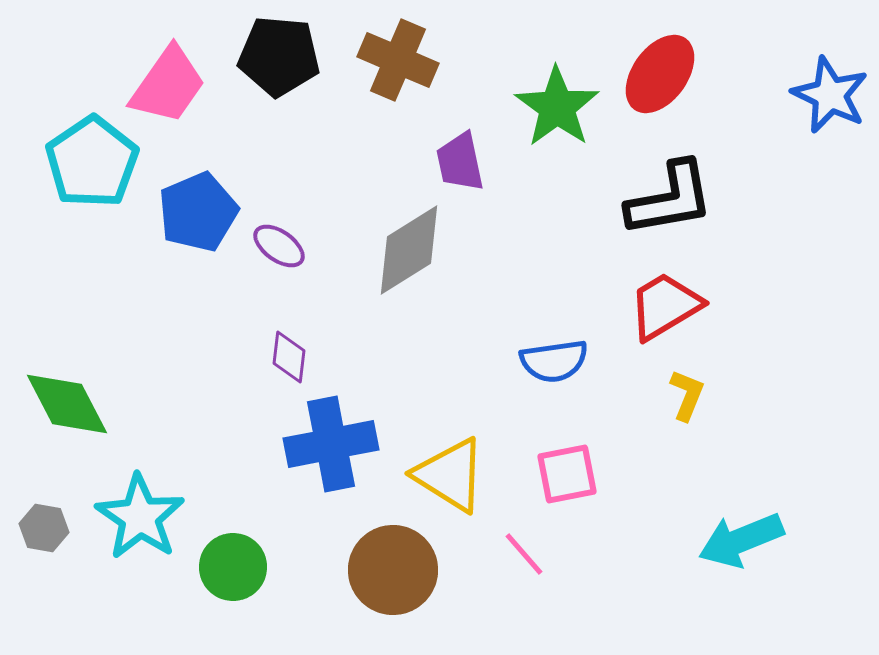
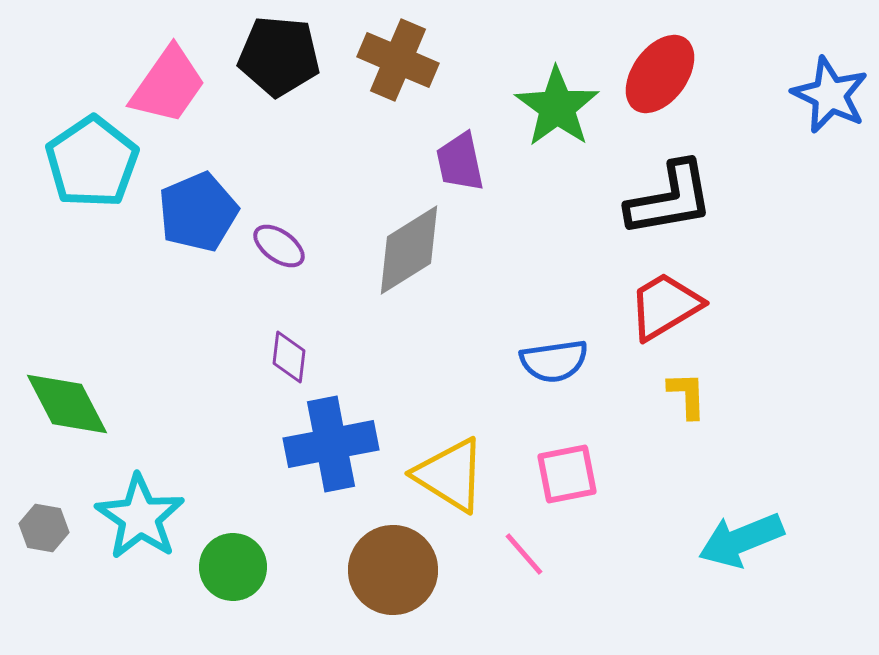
yellow L-shape: rotated 24 degrees counterclockwise
